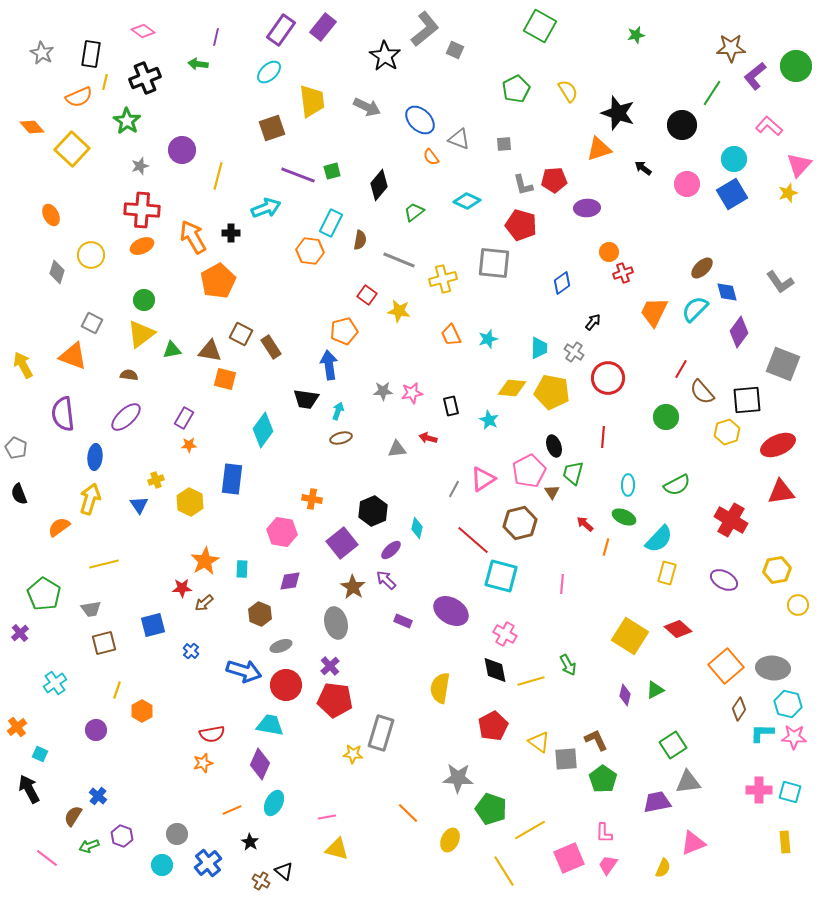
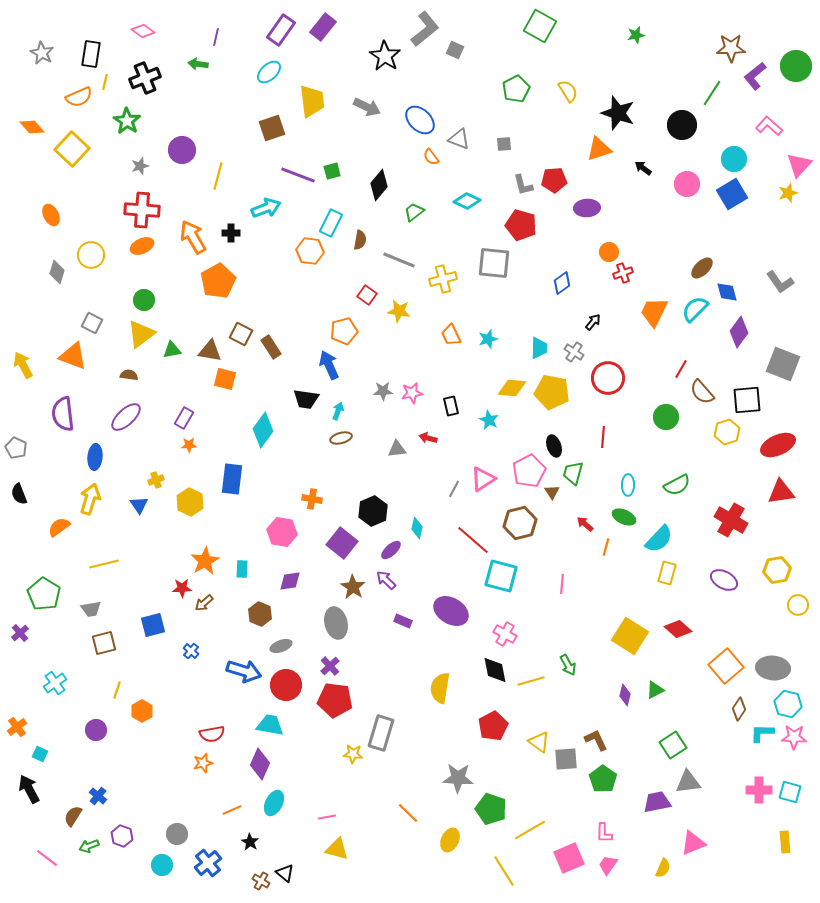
blue arrow at (329, 365): rotated 16 degrees counterclockwise
purple square at (342, 543): rotated 12 degrees counterclockwise
black triangle at (284, 871): moved 1 px right, 2 px down
